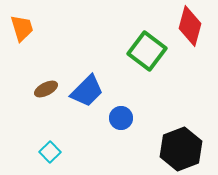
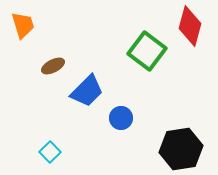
orange trapezoid: moved 1 px right, 3 px up
brown ellipse: moved 7 px right, 23 px up
black hexagon: rotated 12 degrees clockwise
